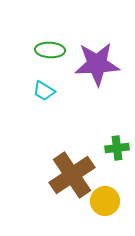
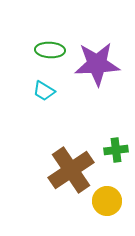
green cross: moved 1 px left, 2 px down
brown cross: moved 1 px left, 5 px up
yellow circle: moved 2 px right
